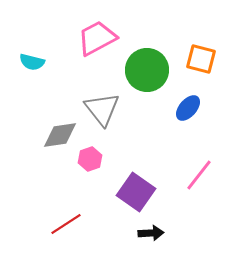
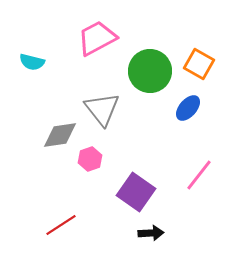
orange square: moved 2 px left, 5 px down; rotated 16 degrees clockwise
green circle: moved 3 px right, 1 px down
red line: moved 5 px left, 1 px down
